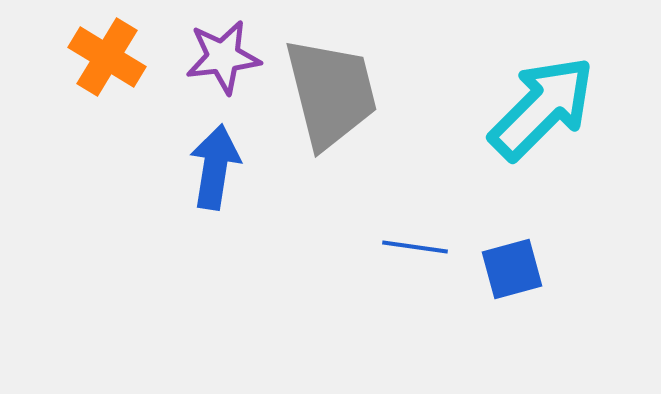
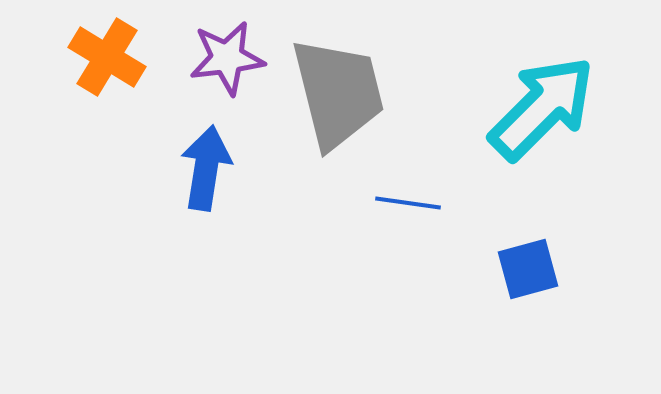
purple star: moved 4 px right, 1 px down
gray trapezoid: moved 7 px right
blue arrow: moved 9 px left, 1 px down
blue line: moved 7 px left, 44 px up
blue square: moved 16 px right
